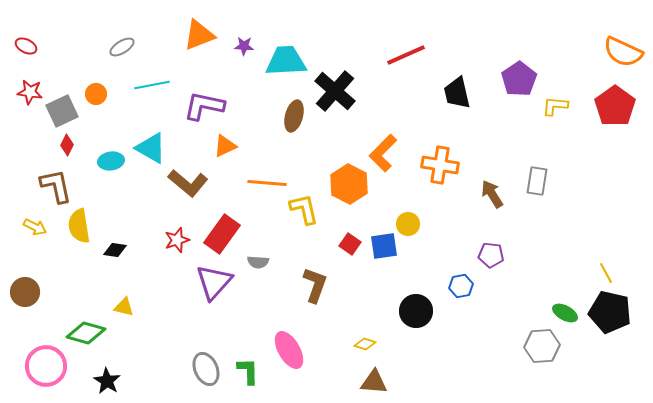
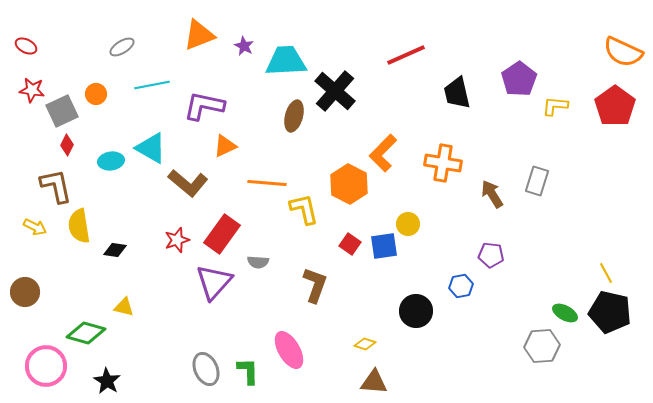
purple star at (244, 46): rotated 24 degrees clockwise
red star at (30, 92): moved 2 px right, 2 px up
orange cross at (440, 165): moved 3 px right, 2 px up
gray rectangle at (537, 181): rotated 8 degrees clockwise
